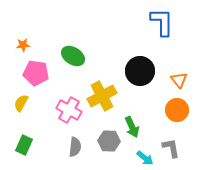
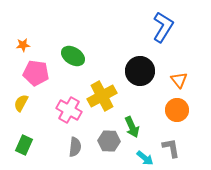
blue L-shape: moved 1 px right, 5 px down; rotated 32 degrees clockwise
